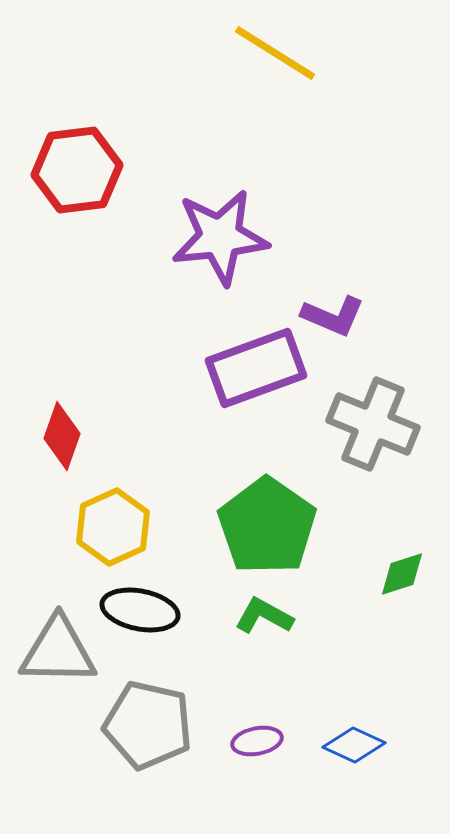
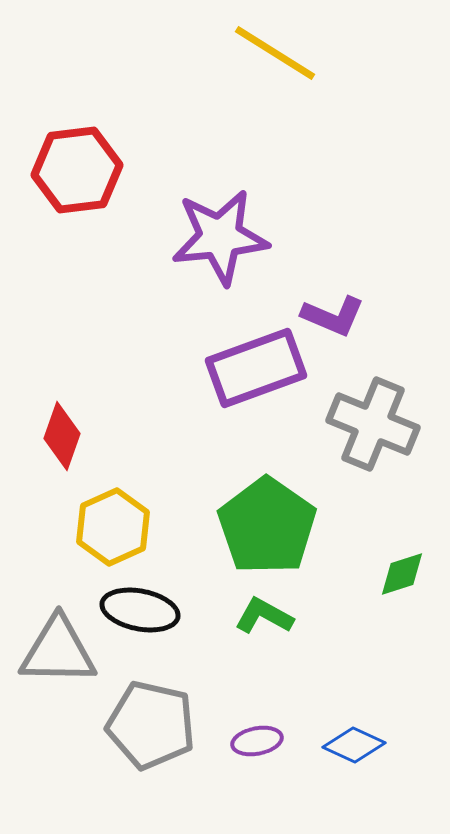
gray pentagon: moved 3 px right
